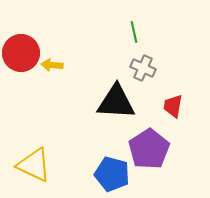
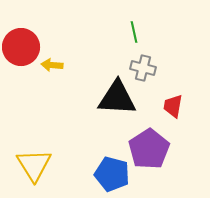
red circle: moved 6 px up
gray cross: rotated 10 degrees counterclockwise
black triangle: moved 1 px right, 4 px up
yellow triangle: rotated 33 degrees clockwise
